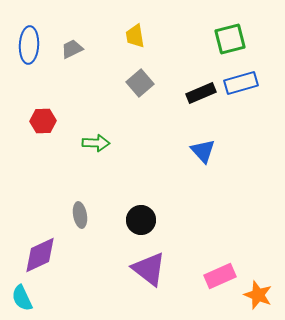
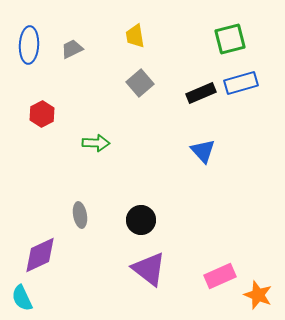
red hexagon: moved 1 px left, 7 px up; rotated 25 degrees counterclockwise
